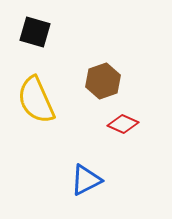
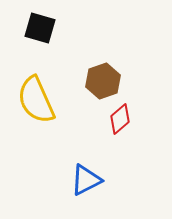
black square: moved 5 px right, 4 px up
red diamond: moved 3 px left, 5 px up; rotated 64 degrees counterclockwise
